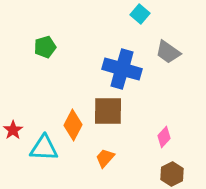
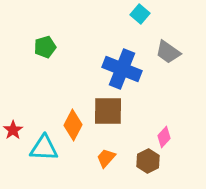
blue cross: rotated 6 degrees clockwise
orange trapezoid: moved 1 px right
brown hexagon: moved 24 px left, 13 px up
